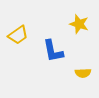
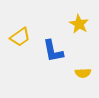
yellow star: rotated 12 degrees clockwise
yellow trapezoid: moved 2 px right, 2 px down
